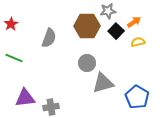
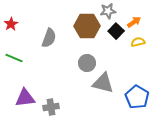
gray triangle: rotated 30 degrees clockwise
